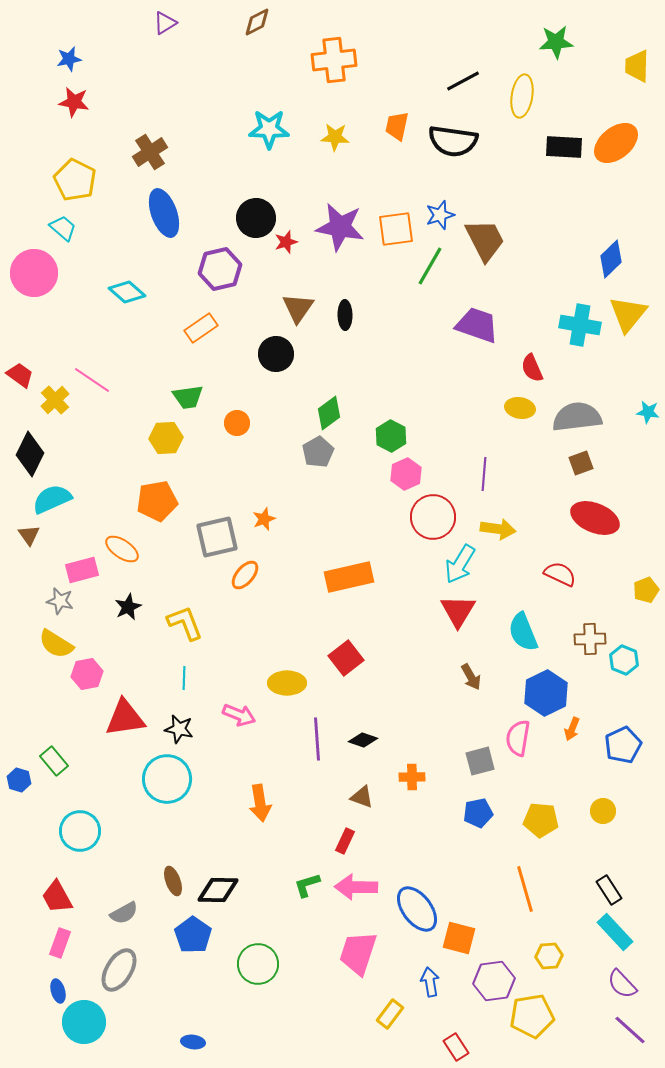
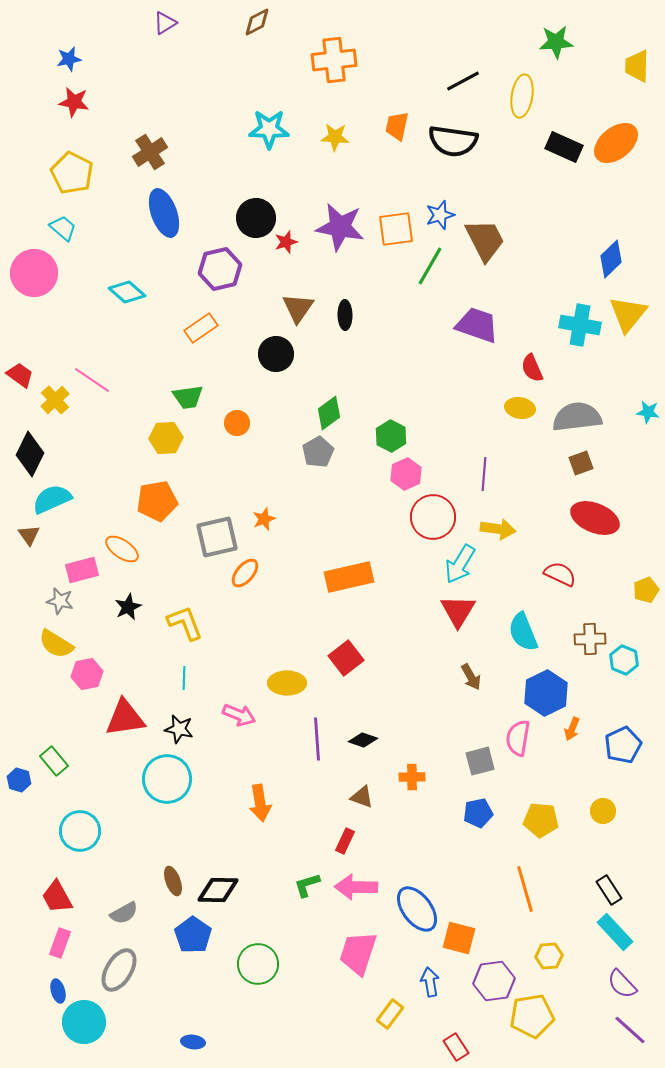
black rectangle at (564, 147): rotated 21 degrees clockwise
yellow pentagon at (75, 180): moved 3 px left, 7 px up
orange ellipse at (245, 575): moved 2 px up
